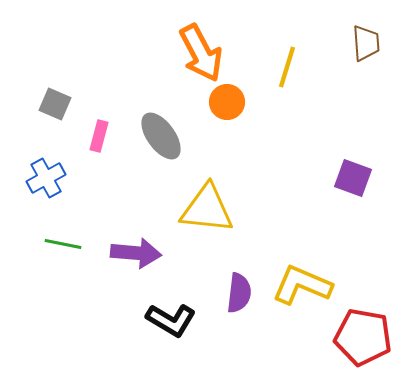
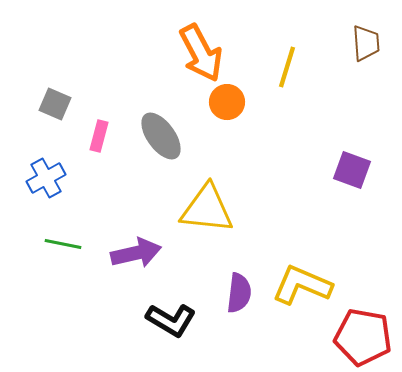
purple square: moved 1 px left, 8 px up
purple arrow: rotated 18 degrees counterclockwise
